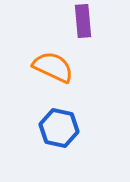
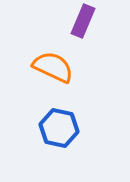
purple rectangle: rotated 28 degrees clockwise
